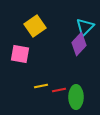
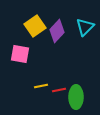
purple diamond: moved 22 px left, 13 px up
